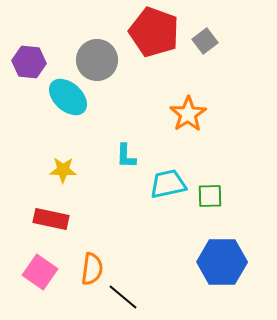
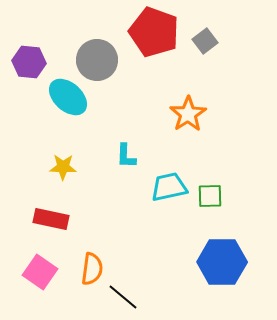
yellow star: moved 3 px up
cyan trapezoid: moved 1 px right, 3 px down
